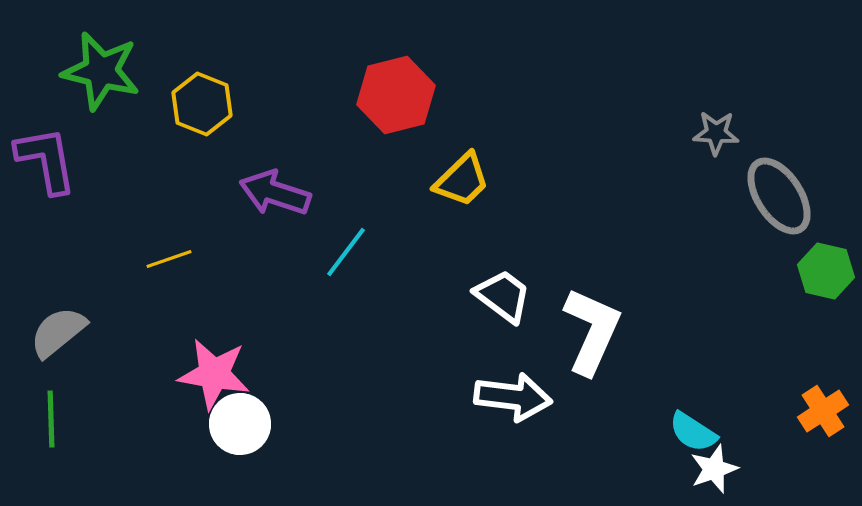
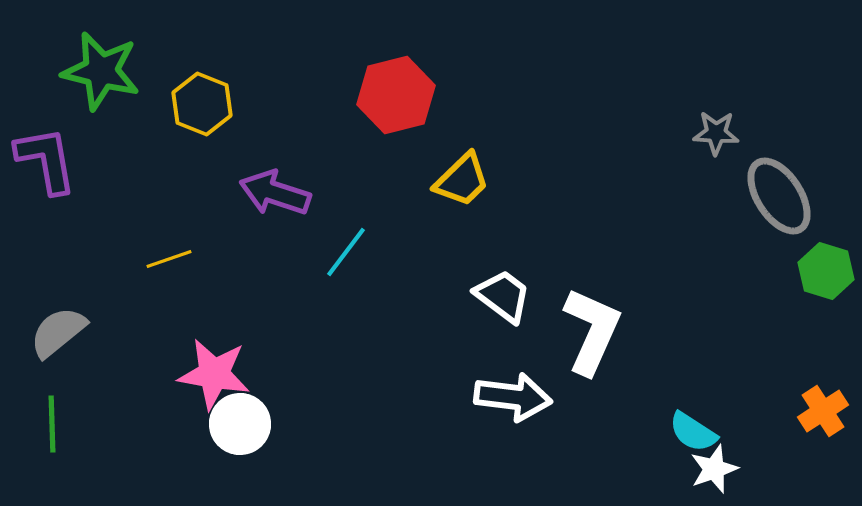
green hexagon: rotated 4 degrees clockwise
green line: moved 1 px right, 5 px down
